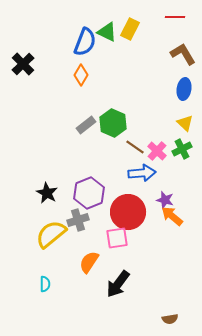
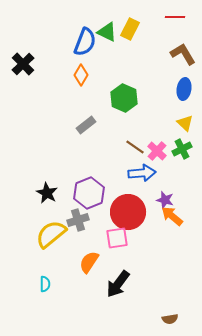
green hexagon: moved 11 px right, 25 px up
